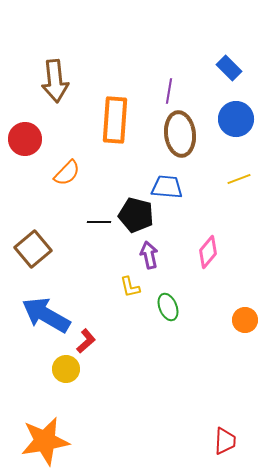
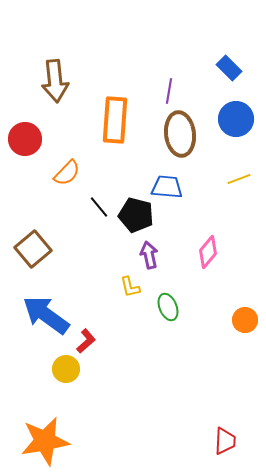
black line: moved 15 px up; rotated 50 degrees clockwise
blue arrow: rotated 6 degrees clockwise
